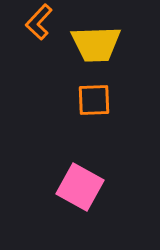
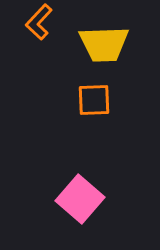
yellow trapezoid: moved 8 px right
pink square: moved 12 px down; rotated 12 degrees clockwise
